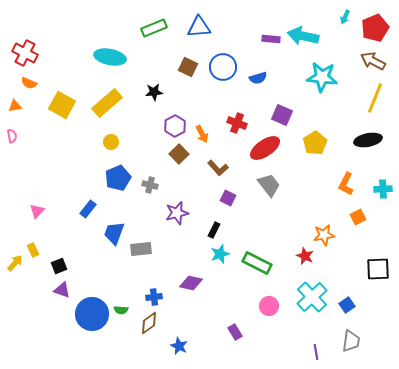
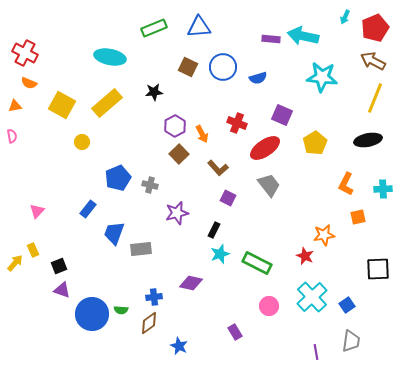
yellow circle at (111, 142): moved 29 px left
orange square at (358, 217): rotated 14 degrees clockwise
